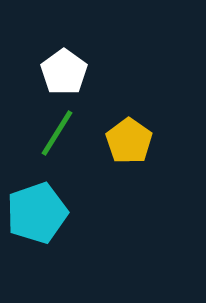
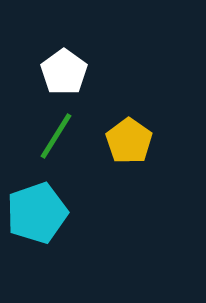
green line: moved 1 px left, 3 px down
